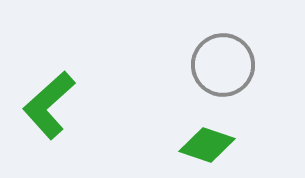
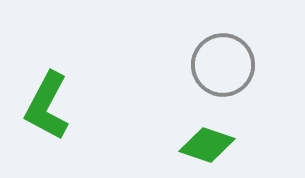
green L-shape: moved 2 px left, 1 px down; rotated 20 degrees counterclockwise
